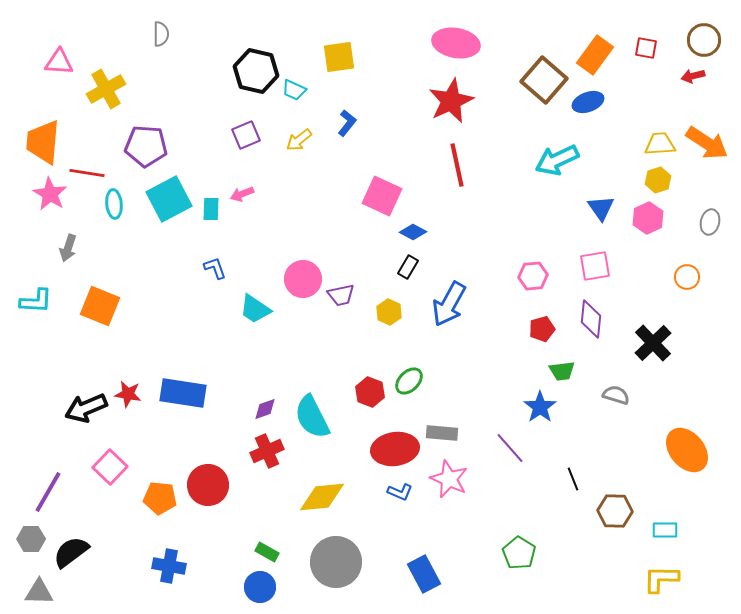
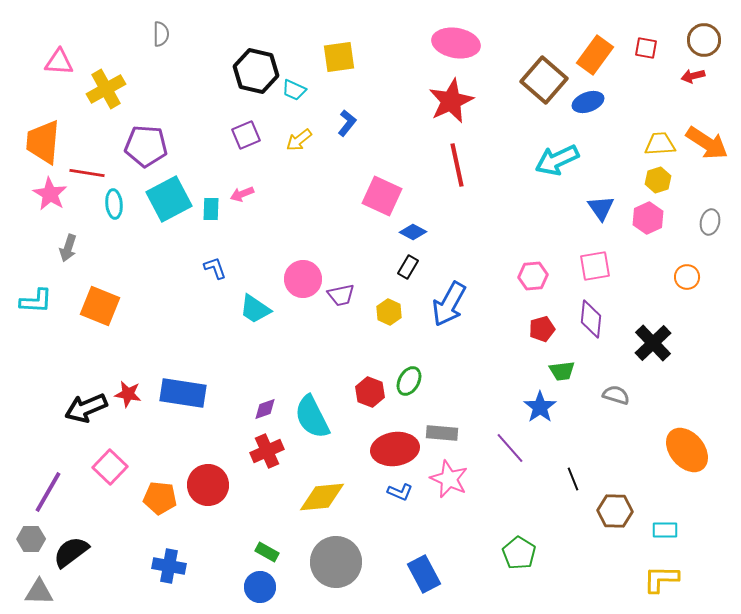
green ellipse at (409, 381): rotated 16 degrees counterclockwise
